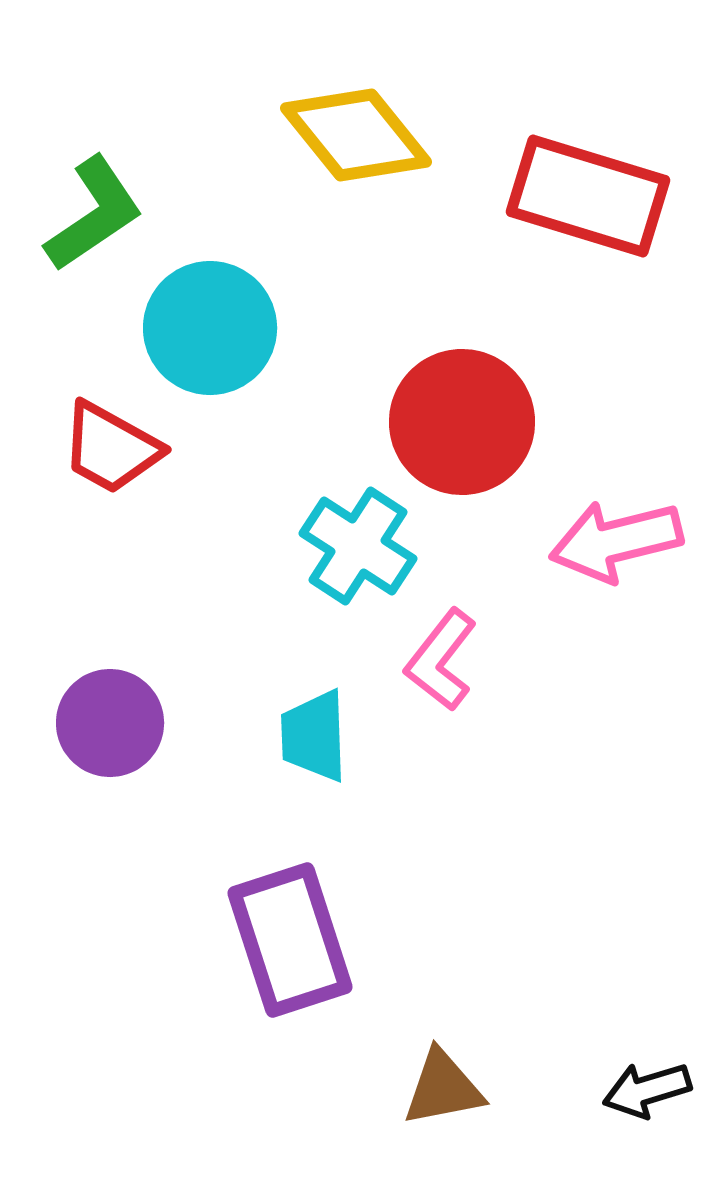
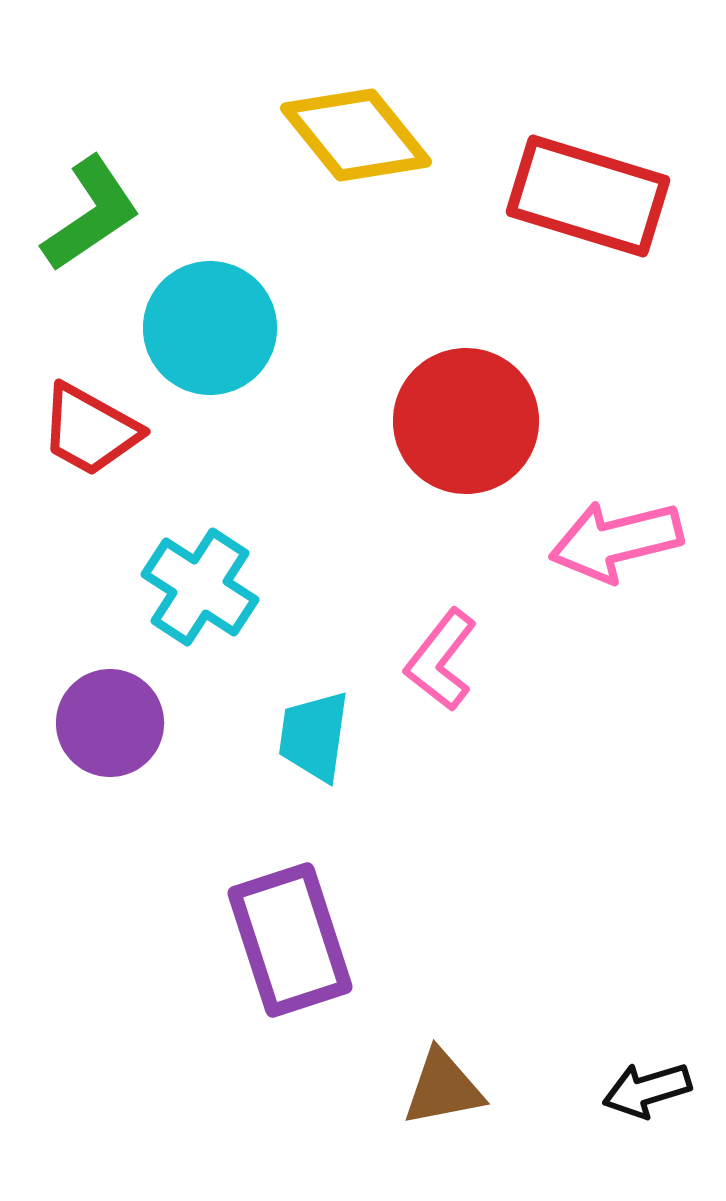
green L-shape: moved 3 px left
red circle: moved 4 px right, 1 px up
red trapezoid: moved 21 px left, 18 px up
cyan cross: moved 158 px left, 41 px down
cyan trapezoid: rotated 10 degrees clockwise
